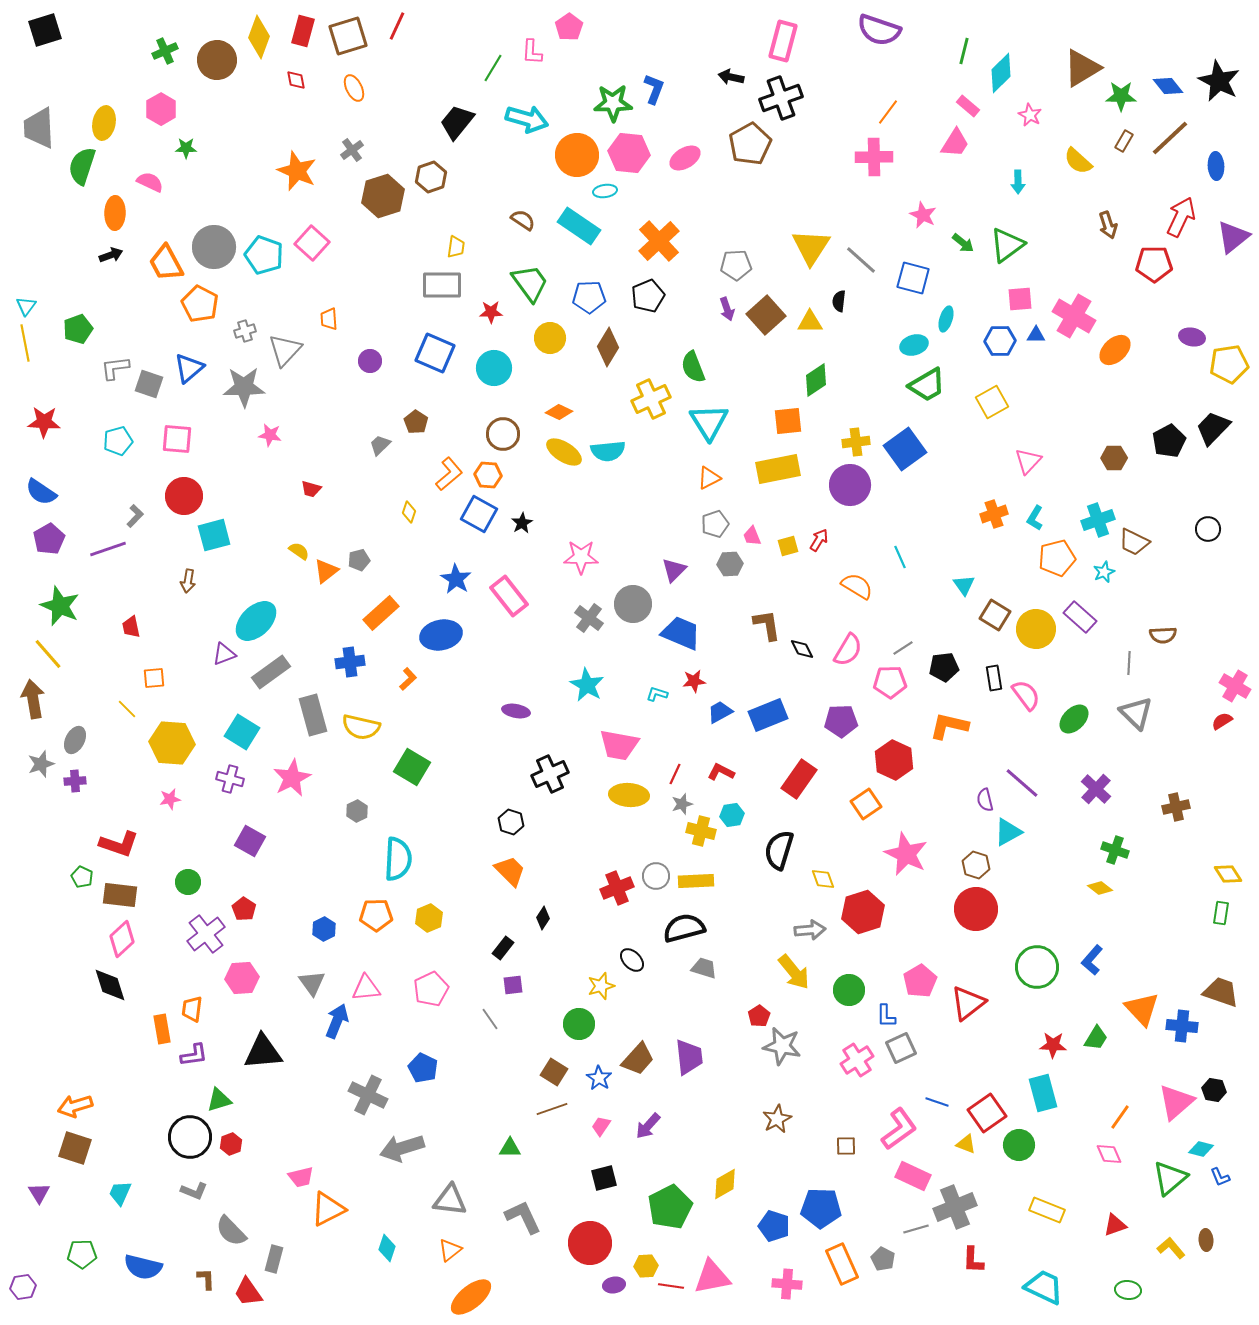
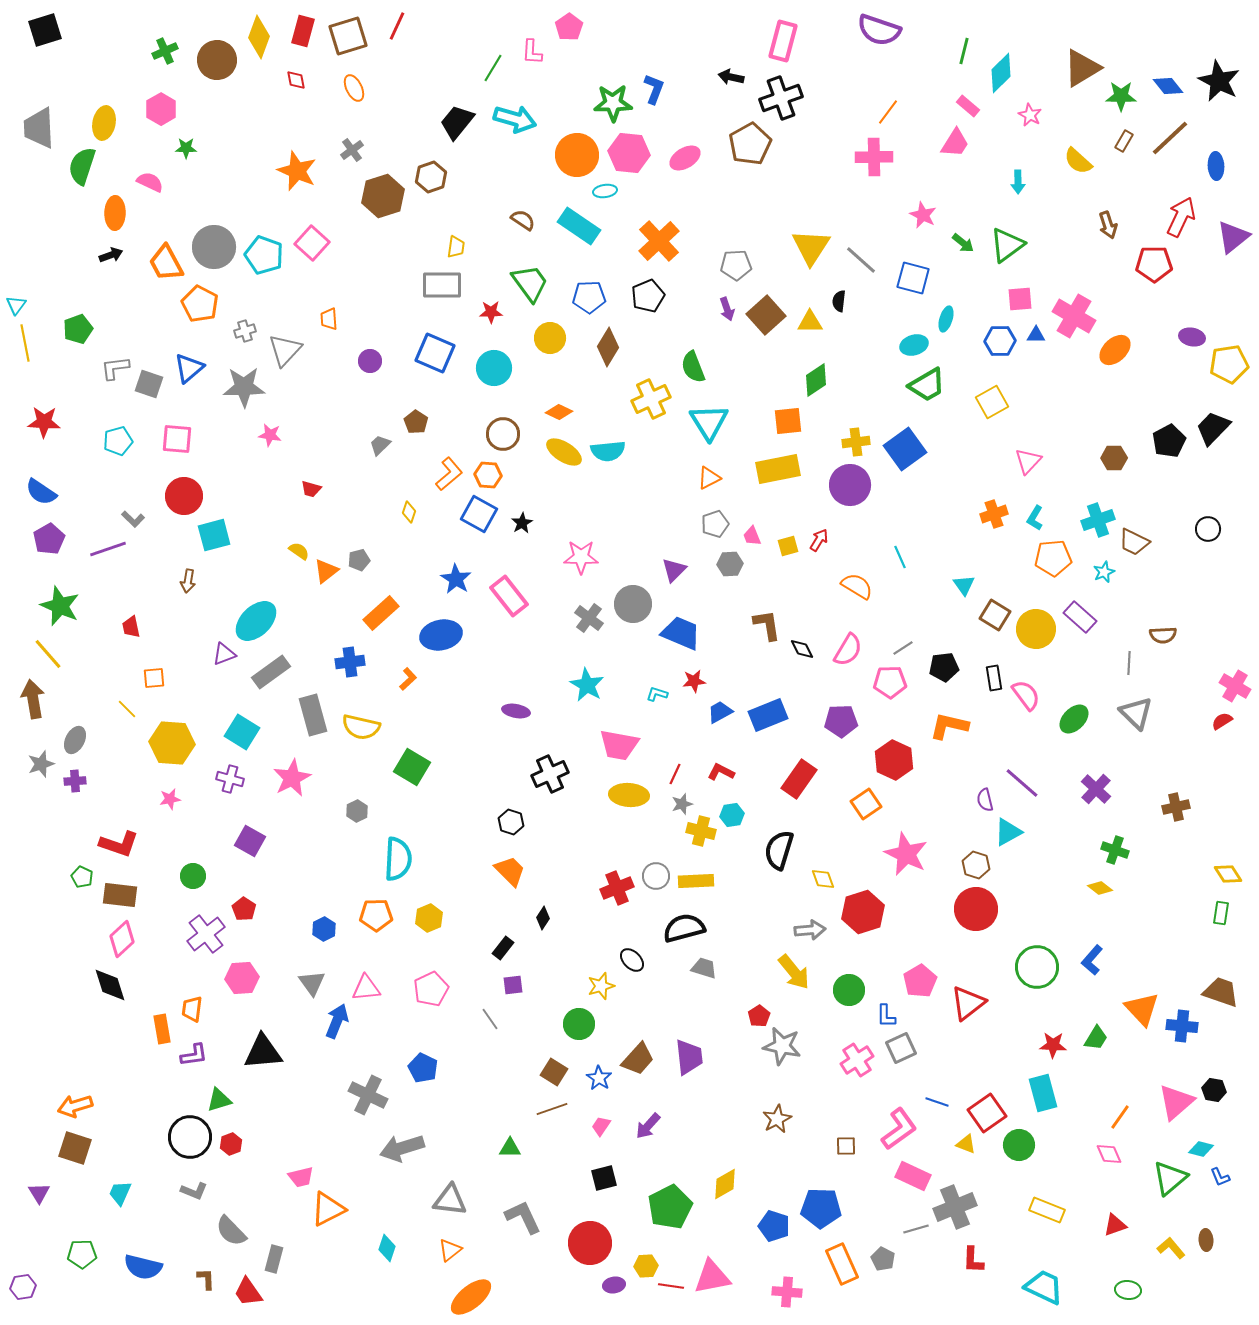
cyan arrow at (527, 119): moved 12 px left
cyan triangle at (26, 306): moved 10 px left, 1 px up
gray L-shape at (135, 516): moved 2 px left, 3 px down; rotated 90 degrees clockwise
orange pentagon at (1057, 558): moved 4 px left; rotated 9 degrees clockwise
green circle at (188, 882): moved 5 px right, 6 px up
pink cross at (787, 1284): moved 8 px down
